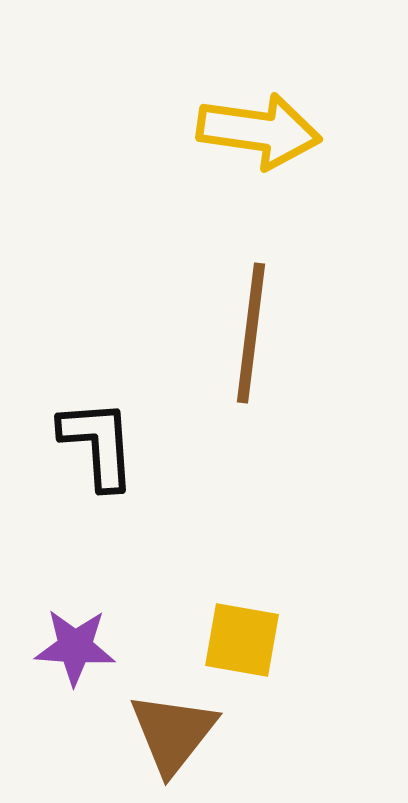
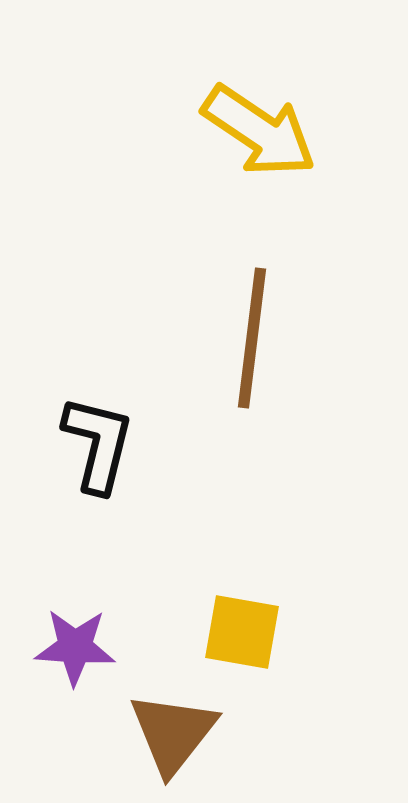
yellow arrow: rotated 26 degrees clockwise
brown line: moved 1 px right, 5 px down
black L-shape: rotated 18 degrees clockwise
yellow square: moved 8 px up
